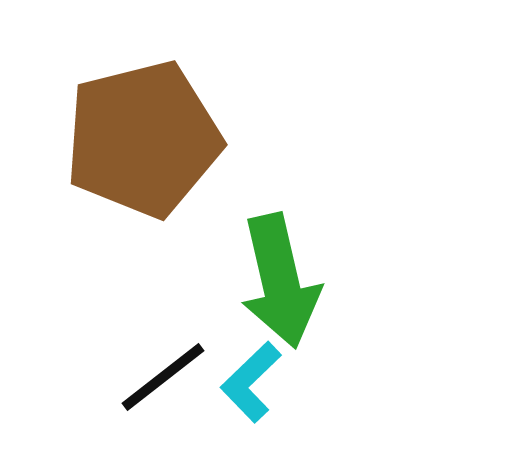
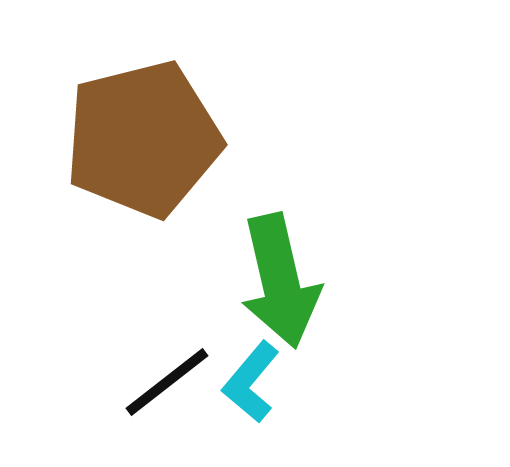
black line: moved 4 px right, 5 px down
cyan L-shape: rotated 6 degrees counterclockwise
